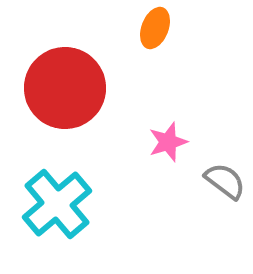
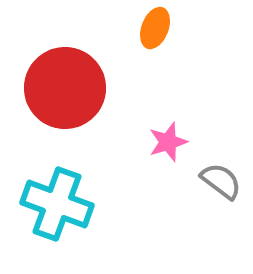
gray semicircle: moved 4 px left
cyan cross: rotated 30 degrees counterclockwise
